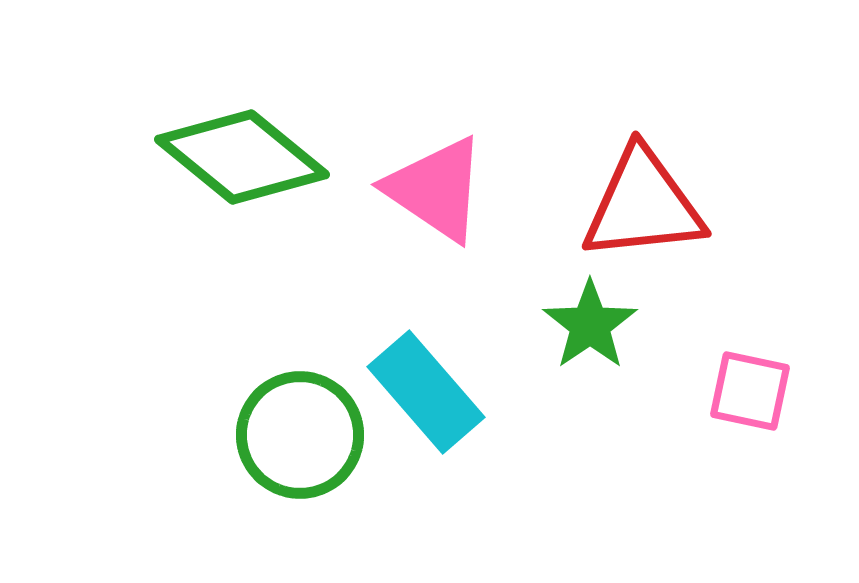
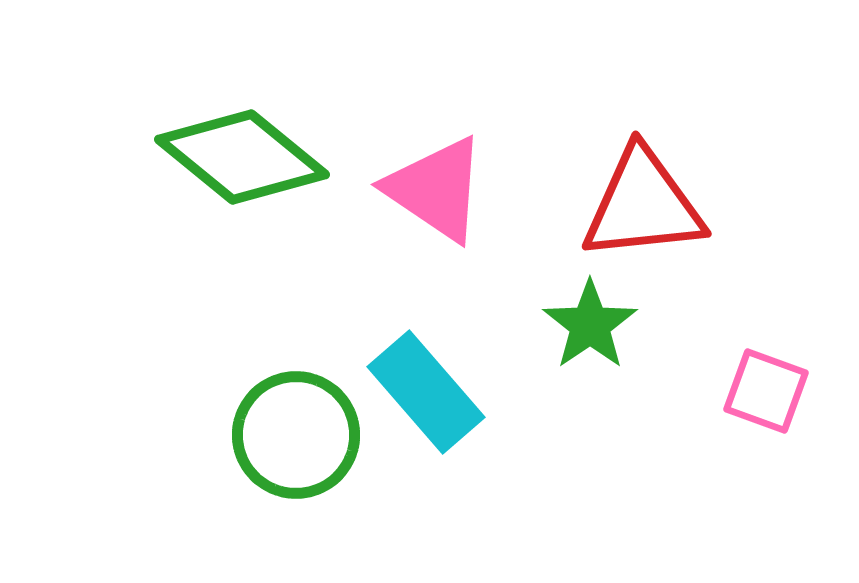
pink square: moved 16 px right; rotated 8 degrees clockwise
green circle: moved 4 px left
